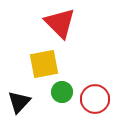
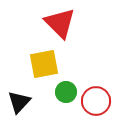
green circle: moved 4 px right
red circle: moved 1 px right, 2 px down
